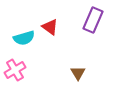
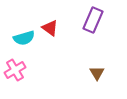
red triangle: moved 1 px down
brown triangle: moved 19 px right
